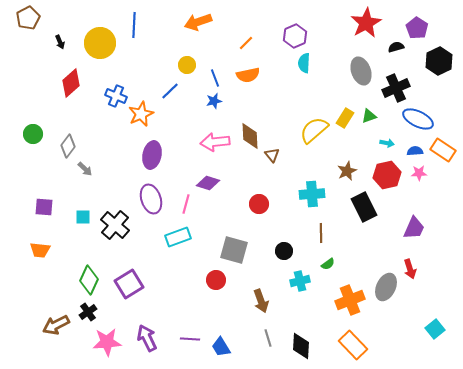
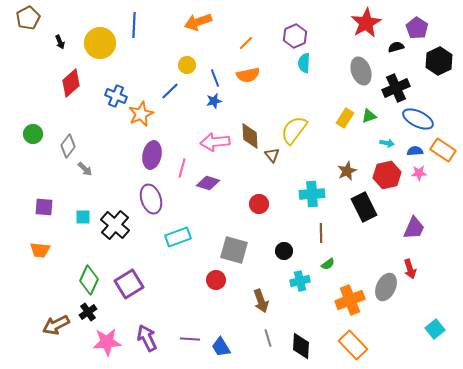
yellow semicircle at (314, 130): moved 20 px left; rotated 12 degrees counterclockwise
pink line at (186, 204): moved 4 px left, 36 px up
